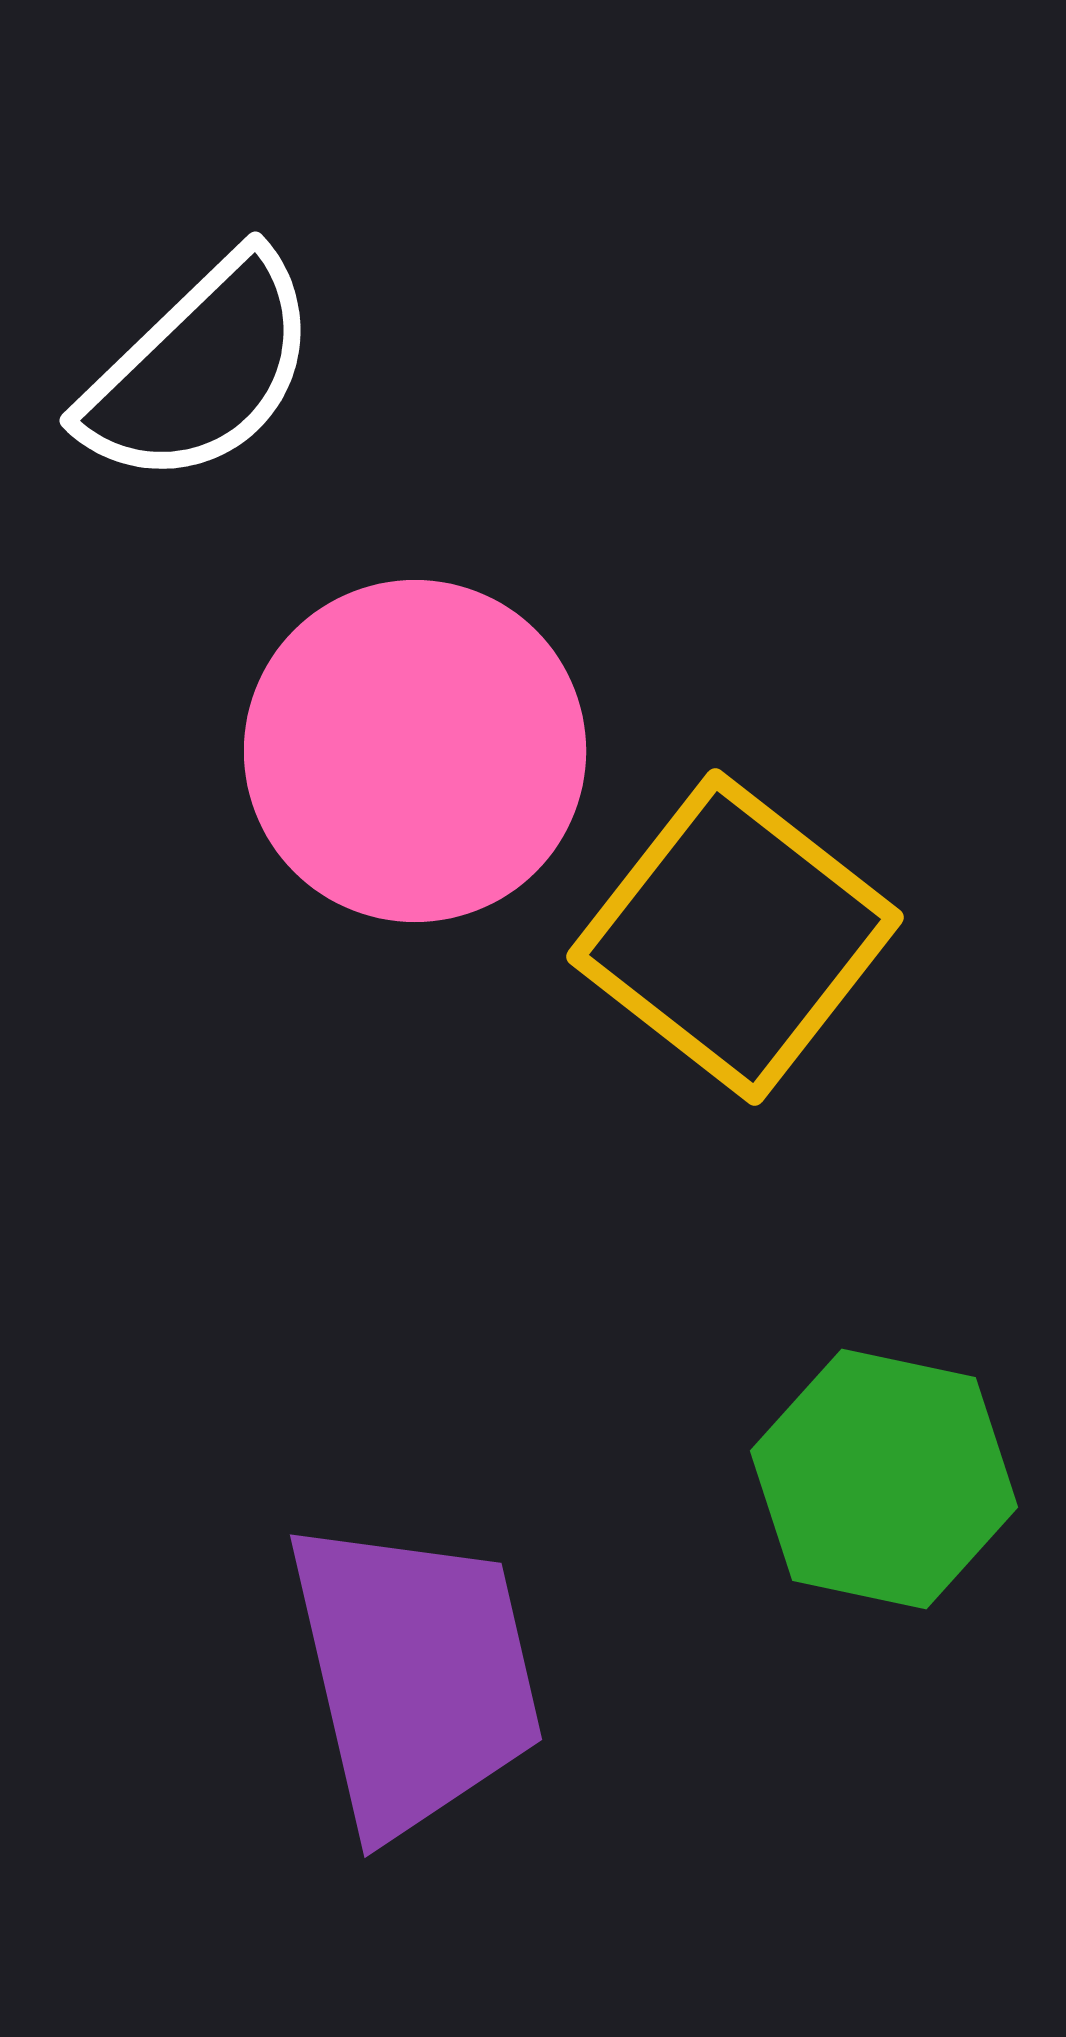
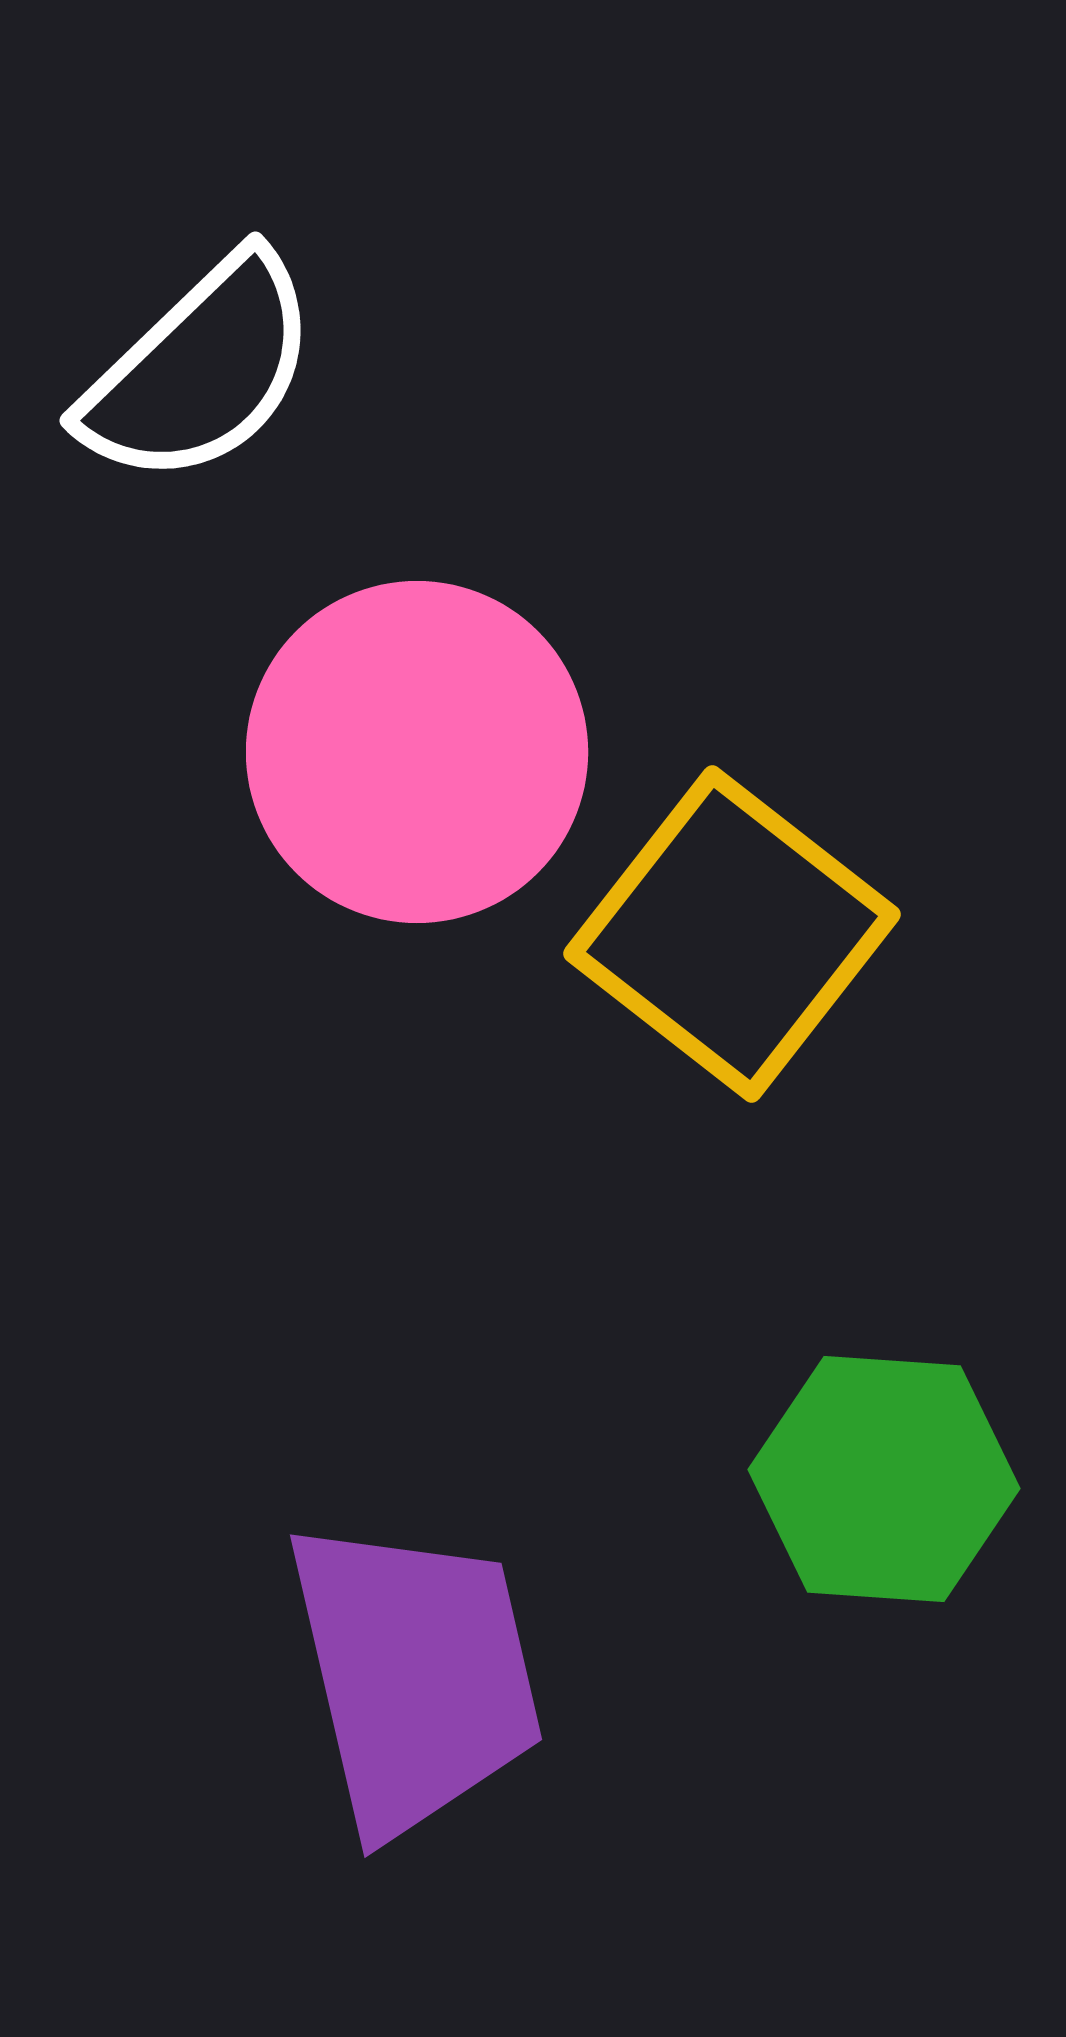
pink circle: moved 2 px right, 1 px down
yellow square: moved 3 px left, 3 px up
green hexagon: rotated 8 degrees counterclockwise
